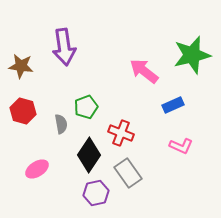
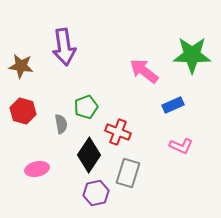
green star: rotated 15 degrees clockwise
red cross: moved 3 px left, 1 px up
pink ellipse: rotated 20 degrees clockwise
gray rectangle: rotated 52 degrees clockwise
